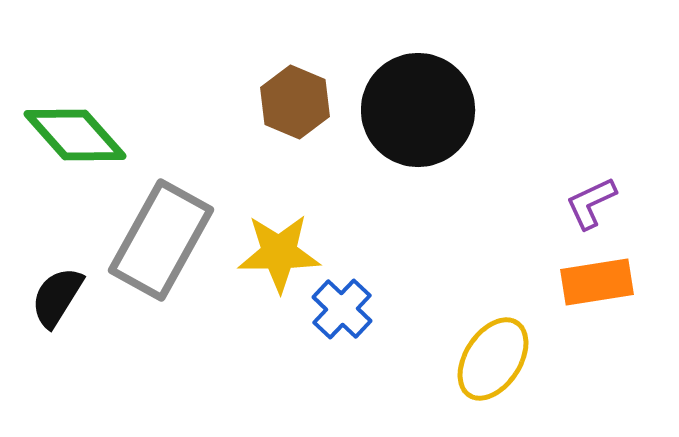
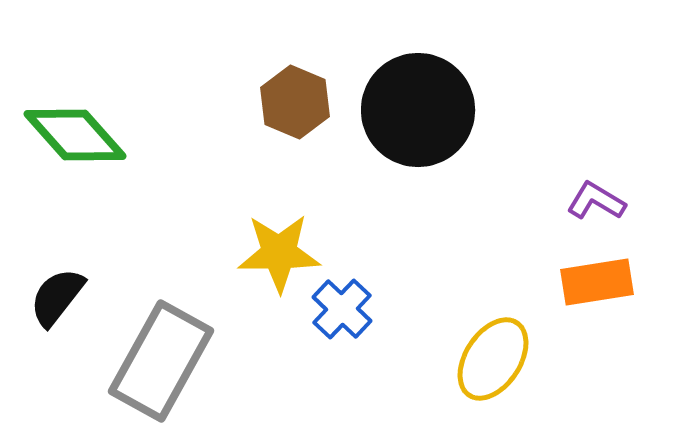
purple L-shape: moved 5 px right, 2 px up; rotated 56 degrees clockwise
gray rectangle: moved 121 px down
black semicircle: rotated 6 degrees clockwise
